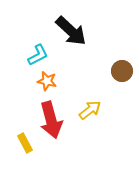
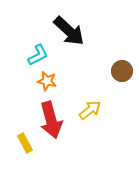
black arrow: moved 2 px left
